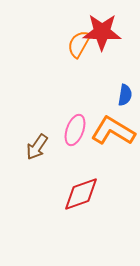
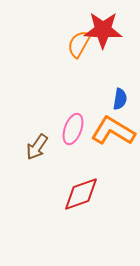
red star: moved 1 px right, 2 px up
blue semicircle: moved 5 px left, 4 px down
pink ellipse: moved 2 px left, 1 px up
